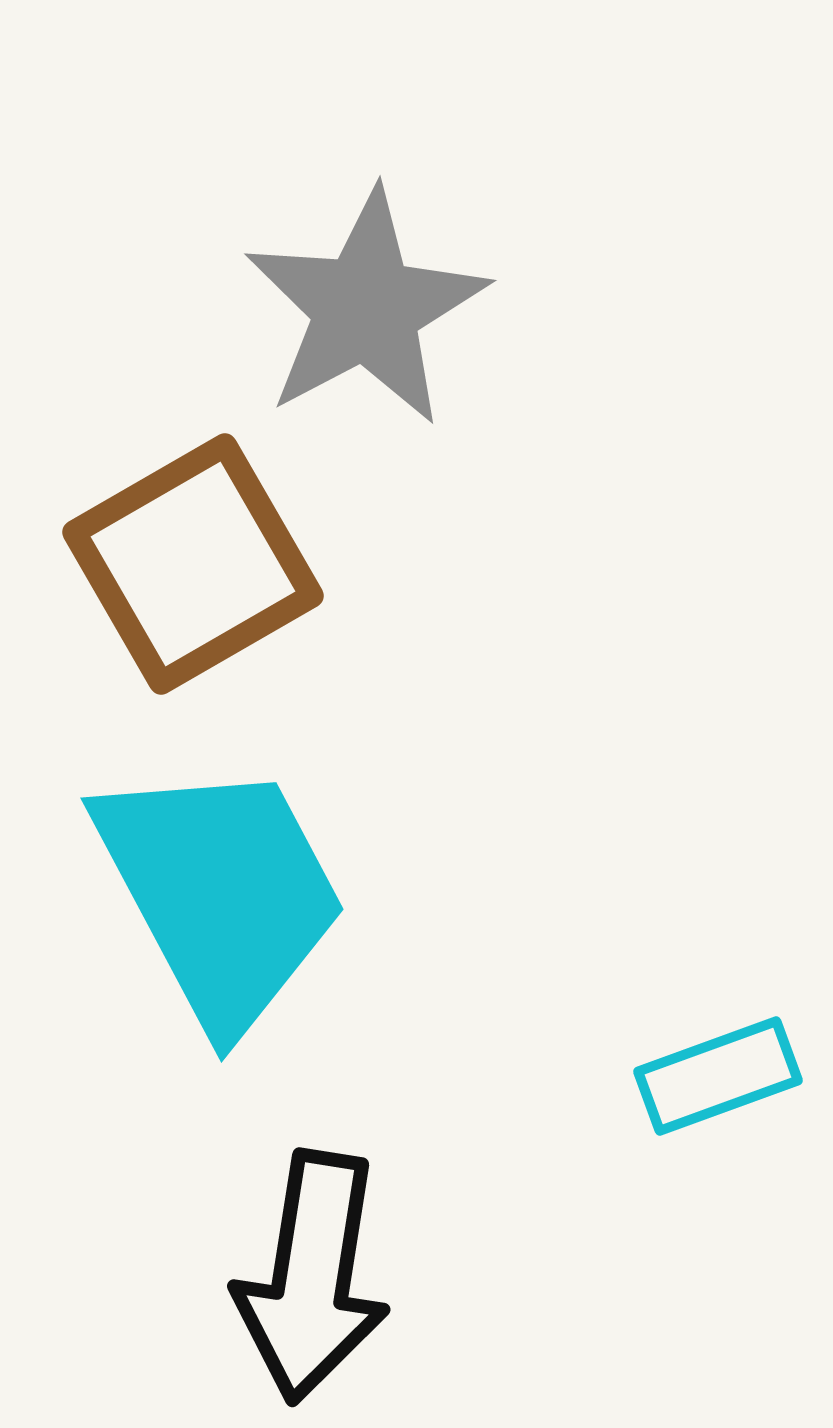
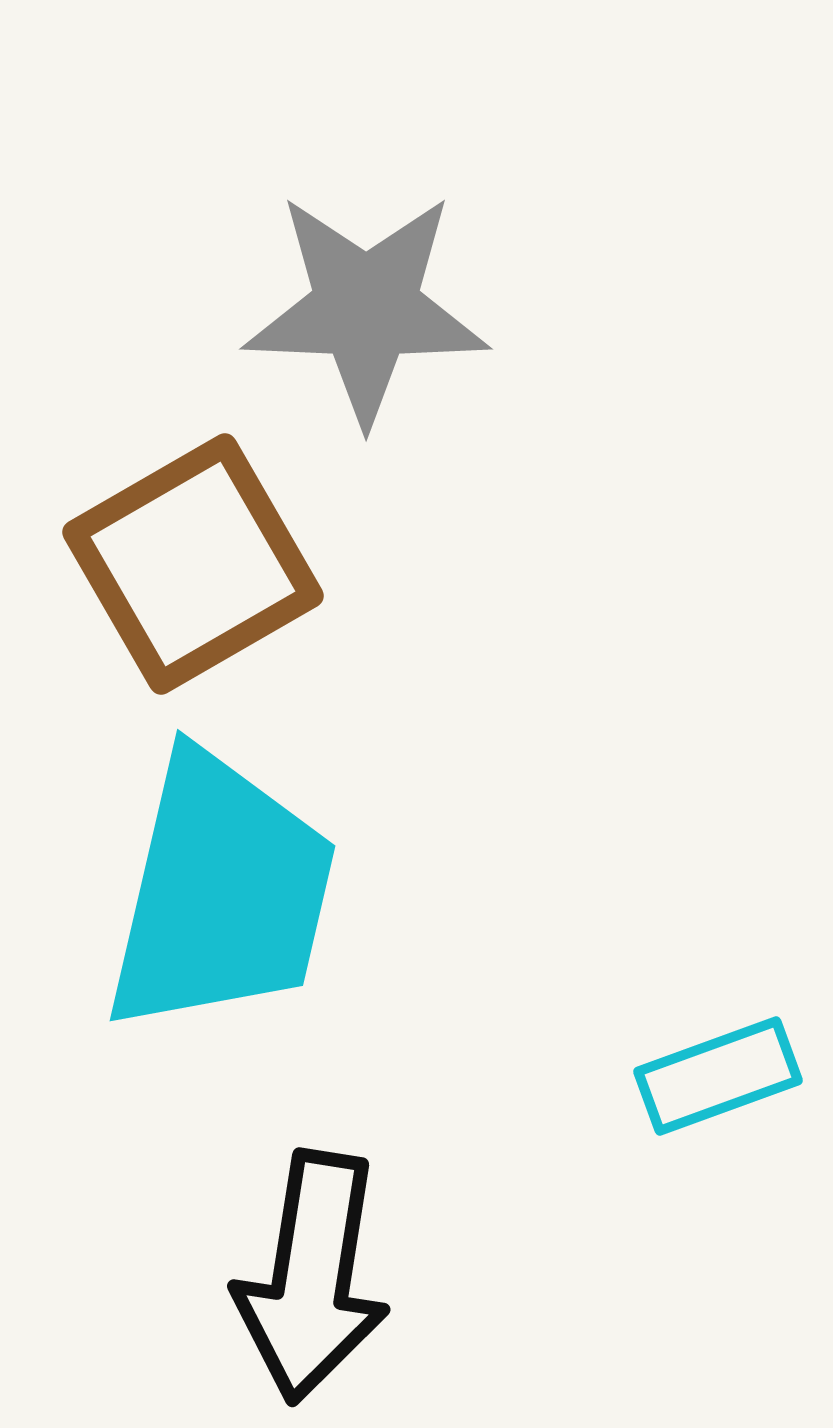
gray star: rotated 30 degrees clockwise
cyan trapezoid: rotated 41 degrees clockwise
